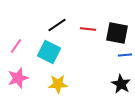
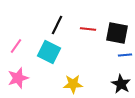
black line: rotated 30 degrees counterclockwise
yellow star: moved 15 px right
